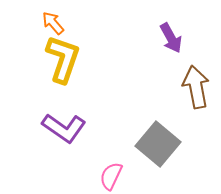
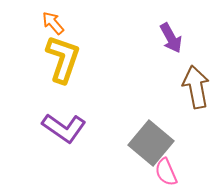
gray square: moved 7 px left, 1 px up
pink semicircle: moved 55 px right, 4 px up; rotated 48 degrees counterclockwise
